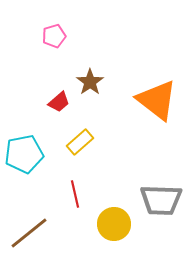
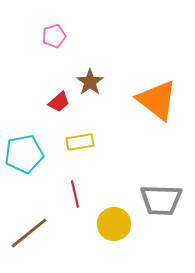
yellow rectangle: rotated 32 degrees clockwise
